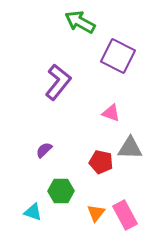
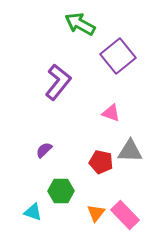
green arrow: moved 2 px down
purple square: rotated 24 degrees clockwise
gray triangle: moved 3 px down
pink rectangle: rotated 16 degrees counterclockwise
